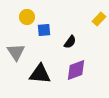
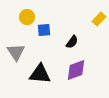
black semicircle: moved 2 px right
